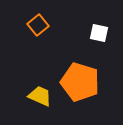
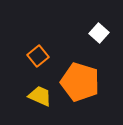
orange square: moved 31 px down
white square: rotated 30 degrees clockwise
